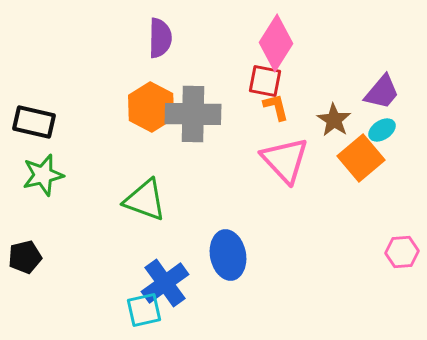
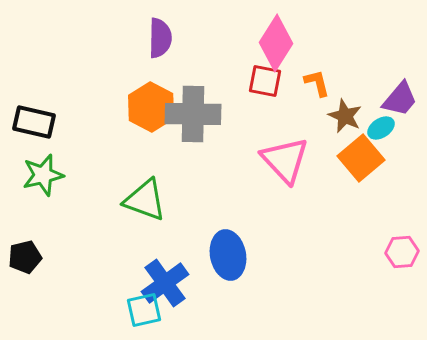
purple trapezoid: moved 18 px right, 7 px down
orange L-shape: moved 41 px right, 24 px up
brown star: moved 11 px right, 4 px up; rotated 8 degrees counterclockwise
cyan ellipse: moved 1 px left, 2 px up
